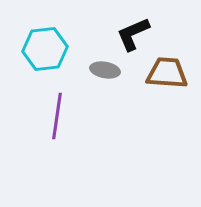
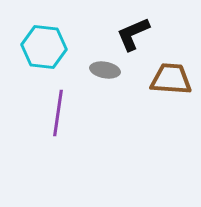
cyan hexagon: moved 1 px left, 2 px up; rotated 12 degrees clockwise
brown trapezoid: moved 4 px right, 6 px down
purple line: moved 1 px right, 3 px up
